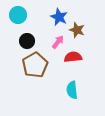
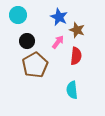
red semicircle: moved 3 px right, 1 px up; rotated 102 degrees clockwise
